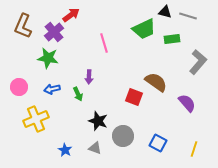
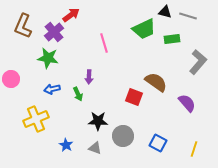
pink circle: moved 8 px left, 8 px up
black star: rotated 18 degrees counterclockwise
blue star: moved 1 px right, 5 px up
